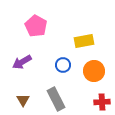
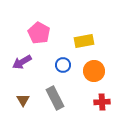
pink pentagon: moved 3 px right, 7 px down
gray rectangle: moved 1 px left, 1 px up
